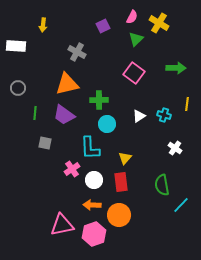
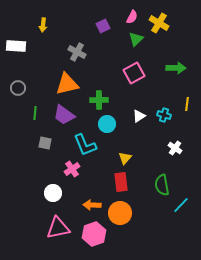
pink square: rotated 25 degrees clockwise
cyan L-shape: moved 5 px left, 3 px up; rotated 20 degrees counterclockwise
white circle: moved 41 px left, 13 px down
orange circle: moved 1 px right, 2 px up
pink triangle: moved 4 px left, 3 px down
